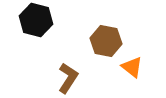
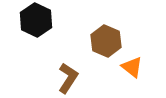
black hexagon: rotated 12 degrees clockwise
brown hexagon: rotated 12 degrees clockwise
